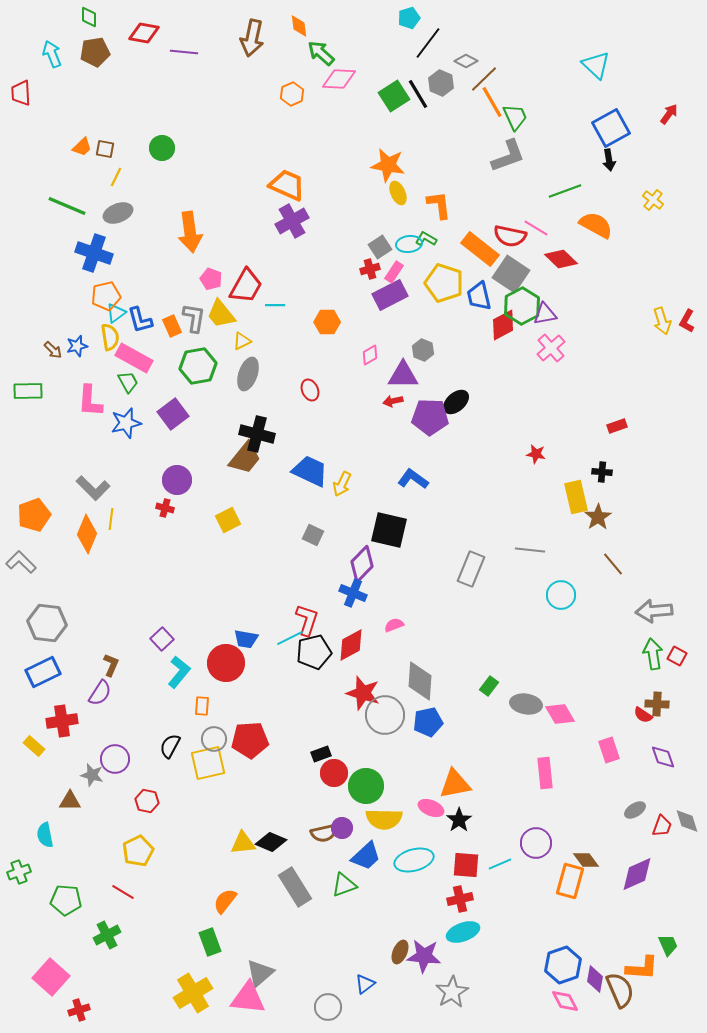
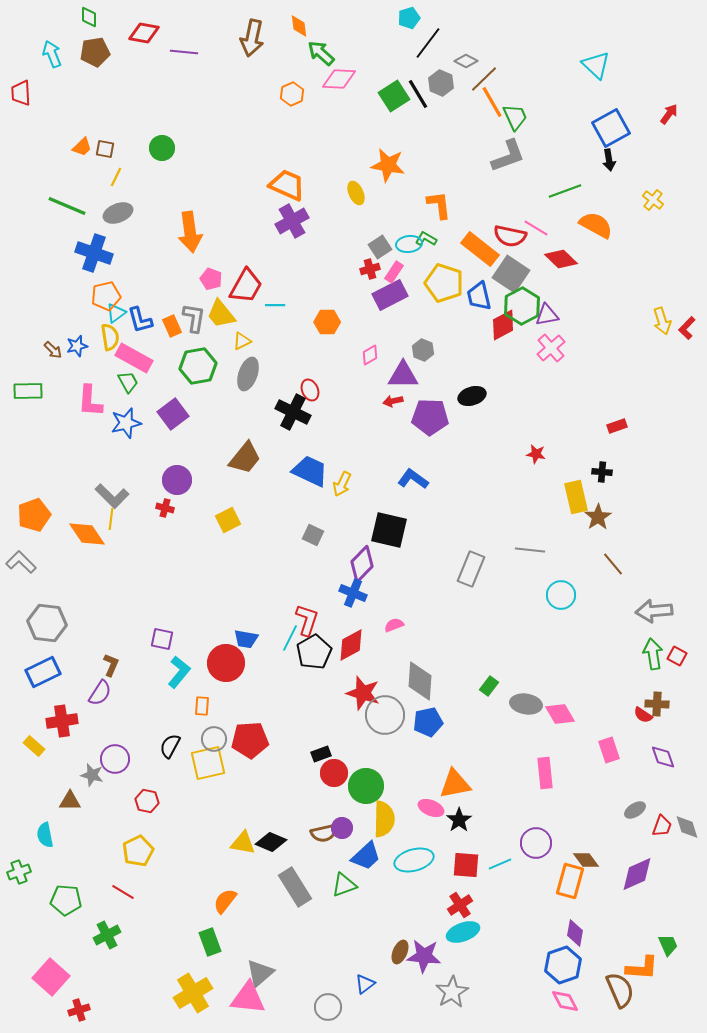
yellow ellipse at (398, 193): moved 42 px left
purple triangle at (545, 314): moved 2 px right, 1 px down
red L-shape at (687, 321): moved 7 px down; rotated 15 degrees clockwise
black ellipse at (456, 402): moved 16 px right, 6 px up; rotated 24 degrees clockwise
black cross at (257, 434): moved 36 px right, 22 px up; rotated 12 degrees clockwise
gray L-shape at (93, 488): moved 19 px right, 8 px down
orange diamond at (87, 534): rotated 57 degrees counterclockwise
cyan line at (290, 638): rotated 36 degrees counterclockwise
purple square at (162, 639): rotated 35 degrees counterclockwise
black pentagon at (314, 652): rotated 16 degrees counterclockwise
yellow semicircle at (384, 819): rotated 90 degrees counterclockwise
gray diamond at (687, 821): moved 6 px down
yellow triangle at (243, 843): rotated 16 degrees clockwise
red cross at (460, 899): moved 6 px down; rotated 20 degrees counterclockwise
purple diamond at (595, 979): moved 20 px left, 46 px up
